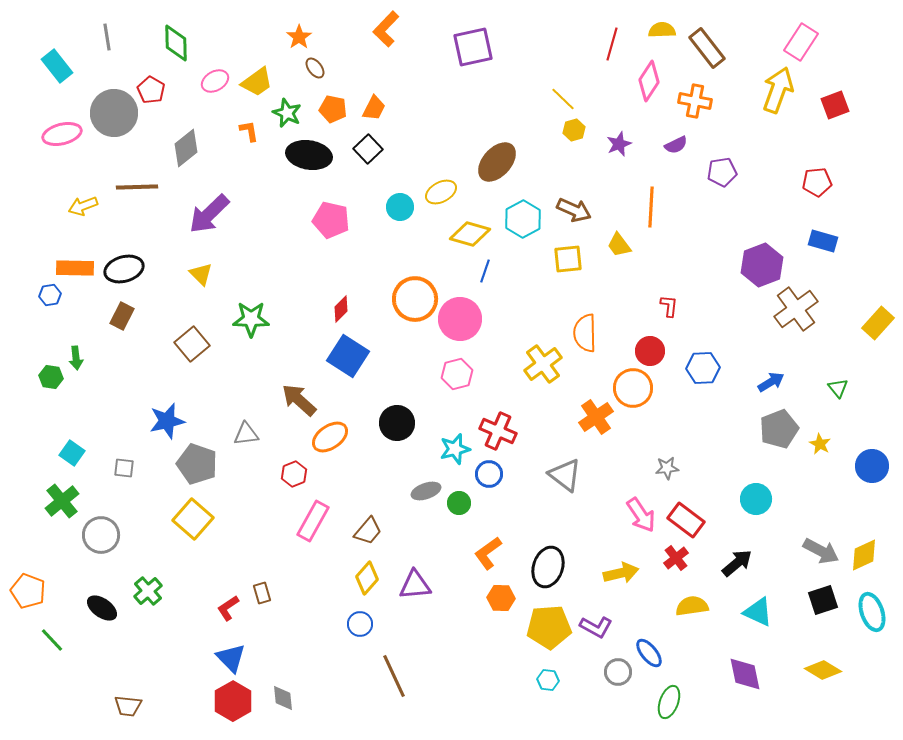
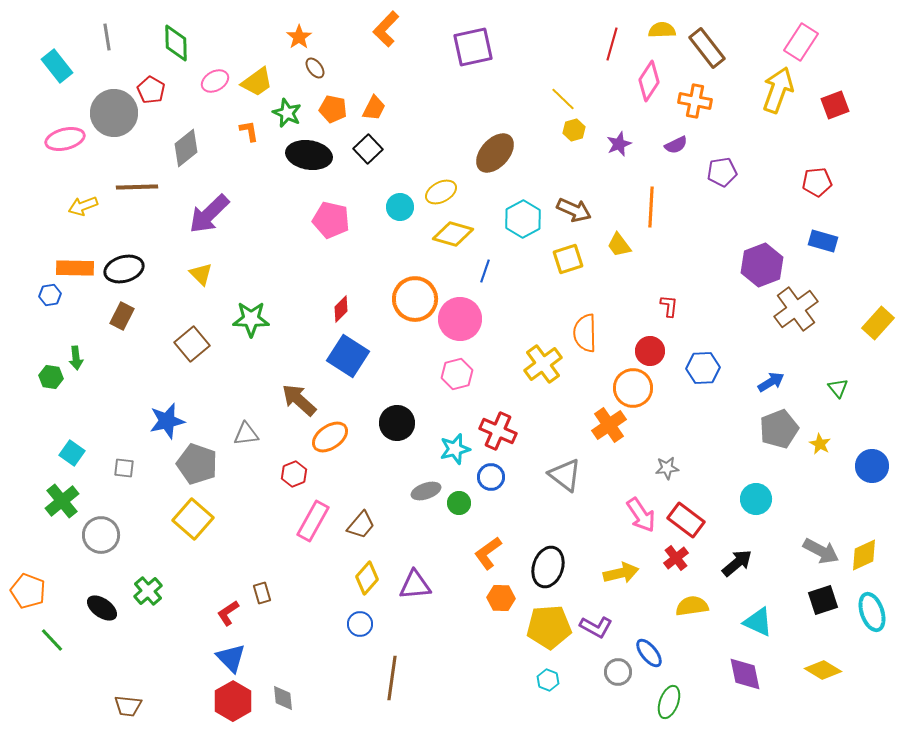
pink ellipse at (62, 134): moved 3 px right, 5 px down
brown ellipse at (497, 162): moved 2 px left, 9 px up
yellow diamond at (470, 234): moved 17 px left
yellow square at (568, 259): rotated 12 degrees counterclockwise
orange cross at (596, 417): moved 13 px right, 8 px down
blue circle at (489, 474): moved 2 px right, 3 px down
brown trapezoid at (368, 531): moved 7 px left, 6 px up
red L-shape at (228, 608): moved 5 px down
cyan triangle at (758, 612): moved 10 px down
brown line at (394, 676): moved 2 px left, 2 px down; rotated 33 degrees clockwise
cyan hexagon at (548, 680): rotated 15 degrees clockwise
